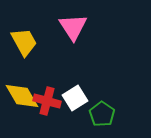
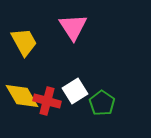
white square: moved 7 px up
green pentagon: moved 11 px up
